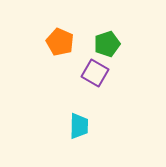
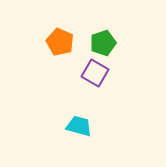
green pentagon: moved 4 px left, 1 px up
cyan trapezoid: rotated 76 degrees counterclockwise
